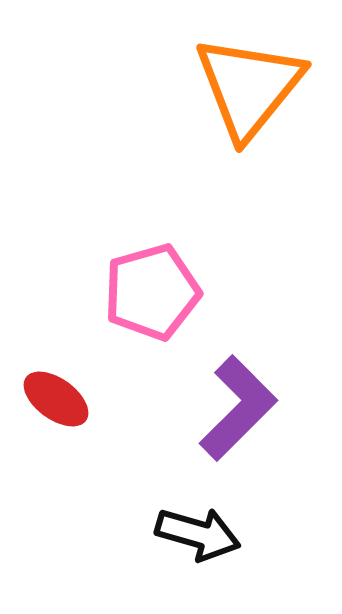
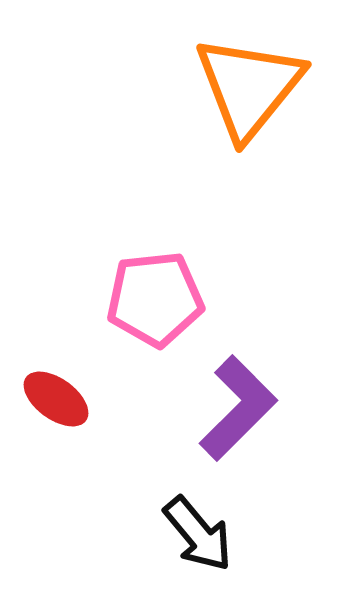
pink pentagon: moved 3 px right, 7 px down; rotated 10 degrees clockwise
black arrow: rotated 34 degrees clockwise
